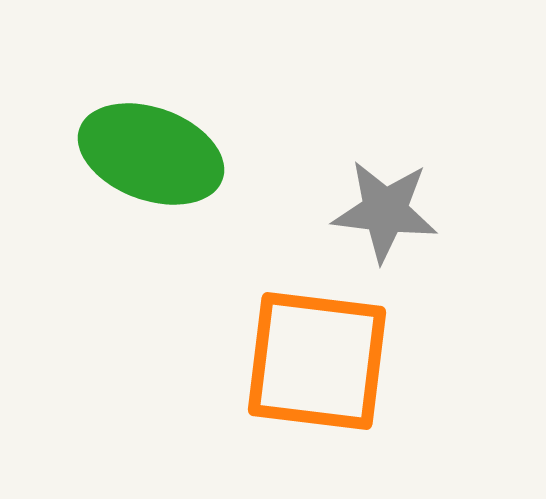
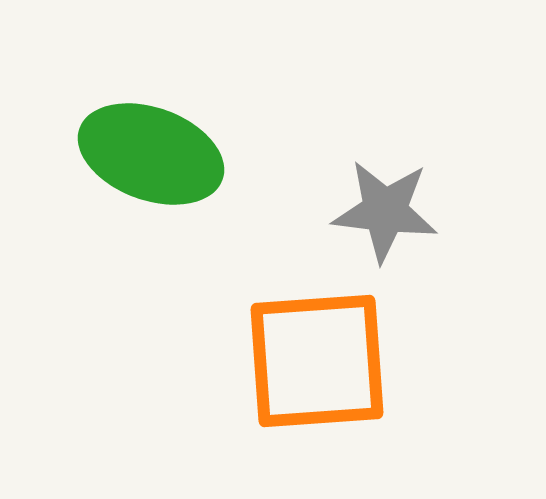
orange square: rotated 11 degrees counterclockwise
